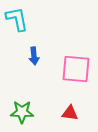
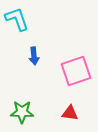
cyan L-shape: rotated 8 degrees counterclockwise
pink square: moved 2 px down; rotated 24 degrees counterclockwise
